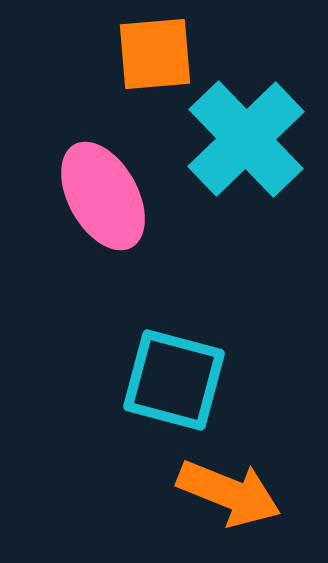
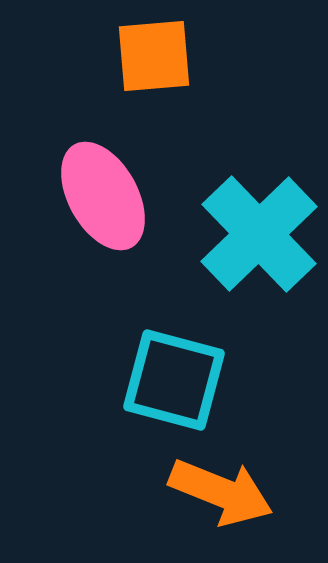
orange square: moved 1 px left, 2 px down
cyan cross: moved 13 px right, 95 px down
orange arrow: moved 8 px left, 1 px up
